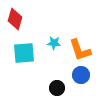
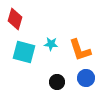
cyan star: moved 3 px left, 1 px down
cyan square: moved 1 px up; rotated 20 degrees clockwise
blue circle: moved 5 px right, 3 px down
black circle: moved 6 px up
